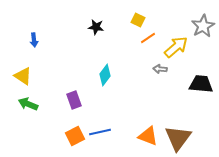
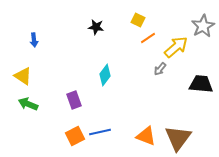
gray arrow: rotated 56 degrees counterclockwise
orange triangle: moved 2 px left
